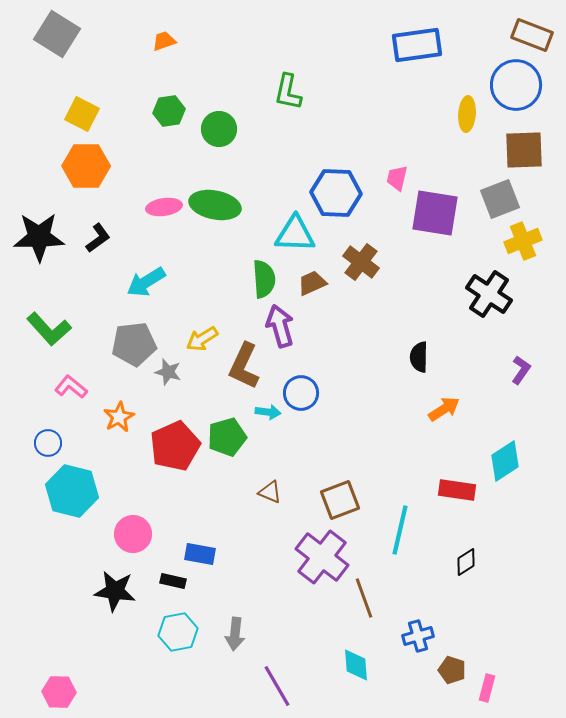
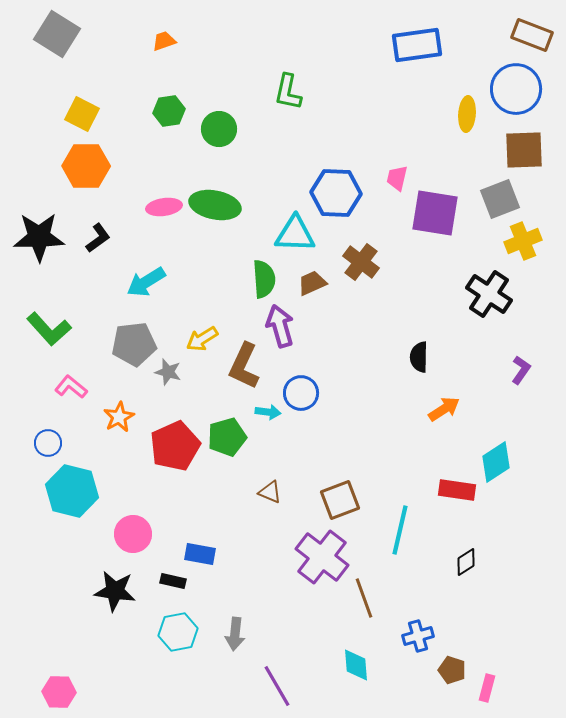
blue circle at (516, 85): moved 4 px down
cyan diamond at (505, 461): moved 9 px left, 1 px down
